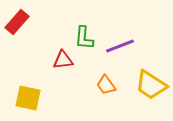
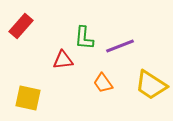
red rectangle: moved 4 px right, 4 px down
orange trapezoid: moved 3 px left, 2 px up
